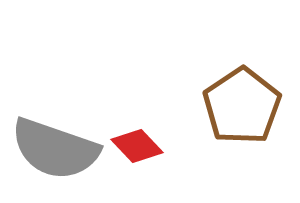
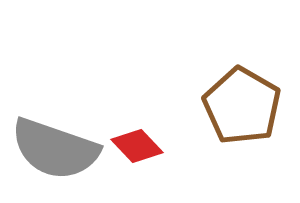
brown pentagon: rotated 8 degrees counterclockwise
